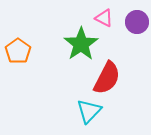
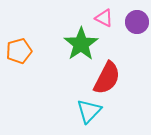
orange pentagon: moved 1 px right; rotated 20 degrees clockwise
